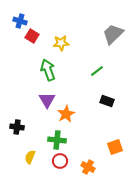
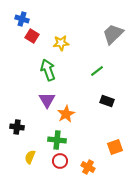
blue cross: moved 2 px right, 2 px up
